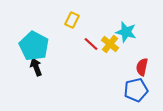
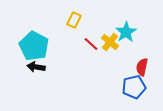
yellow rectangle: moved 2 px right
cyan star: rotated 25 degrees clockwise
yellow cross: moved 2 px up
black arrow: rotated 60 degrees counterclockwise
blue pentagon: moved 2 px left, 3 px up
